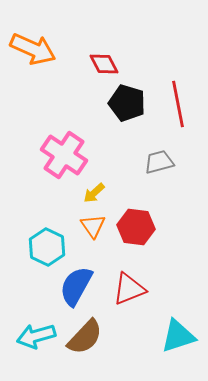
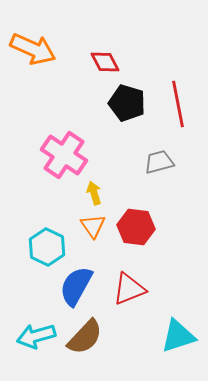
red diamond: moved 1 px right, 2 px up
yellow arrow: rotated 115 degrees clockwise
